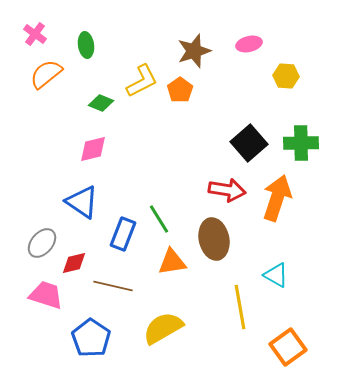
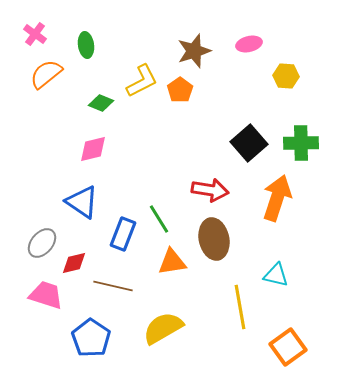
red arrow: moved 17 px left
cyan triangle: rotated 16 degrees counterclockwise
